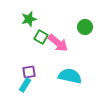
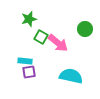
green circle: moved 2 px down
cyan semicircle: moved 1 px right
cyan rectangle: moved 24 px up; rotated 64 degrees clockwise
